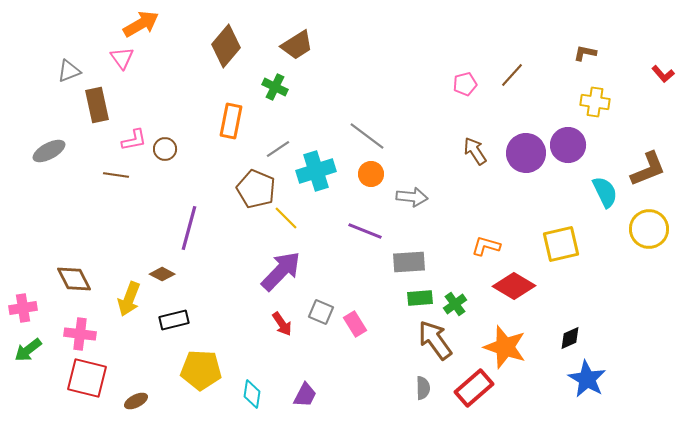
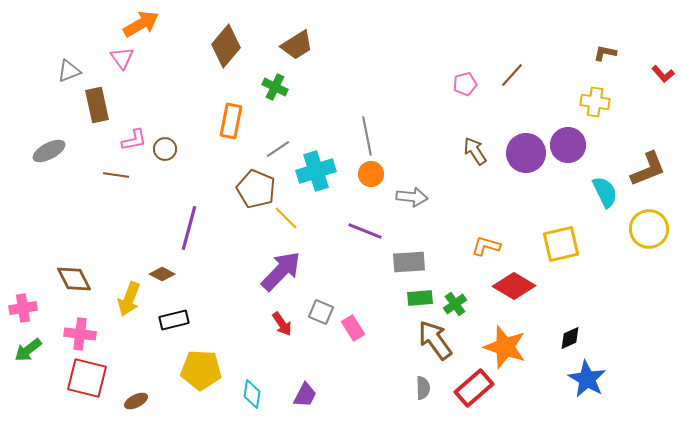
brown L-shape at (585, 53): moved 20 px right
gray line at (367, 136): rotated 42 degrees clockwise
pink rectangle at (355, 324): moved 2 px left, 4 px down
